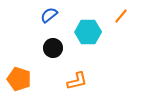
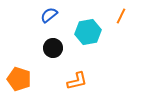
orange line: rotated 14 degrees counterclockwise
cyan hexagon: rotated 10 degrees counterclockwise
